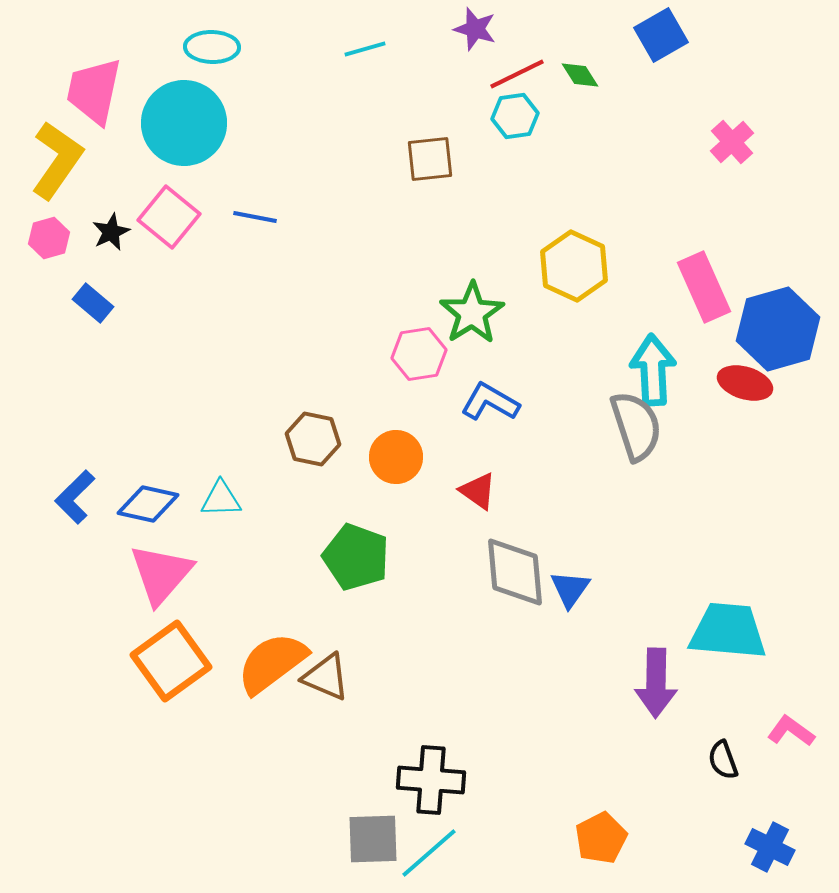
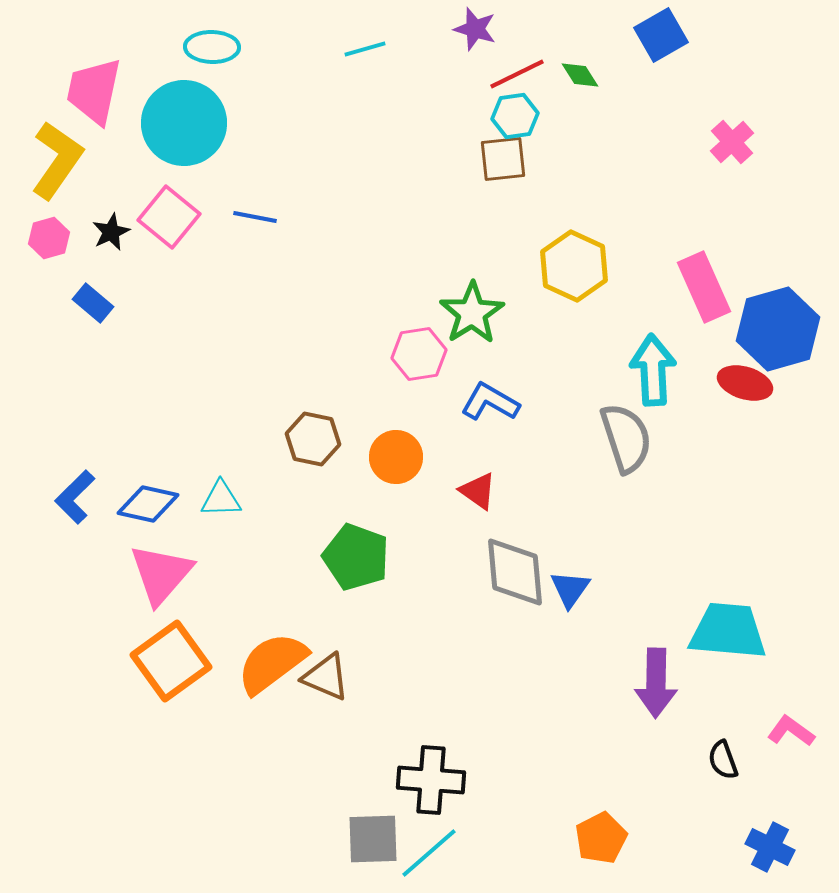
brown square at (430, 159): moved 73 px right
gray semicircle at (636, 426): moved 10 px left, 12 px down
